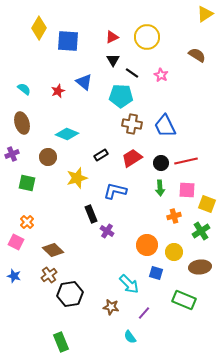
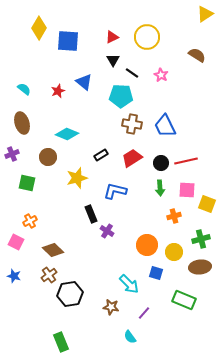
orange cross at (27, 222): moved 3 px right, 1 px up; rotated 16 degrees clockwise
green cross at (201, 231): moved 8 px down; rotated 18 degrees clockwise
